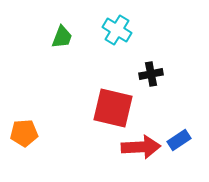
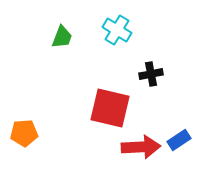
red square: moved 3 px left
